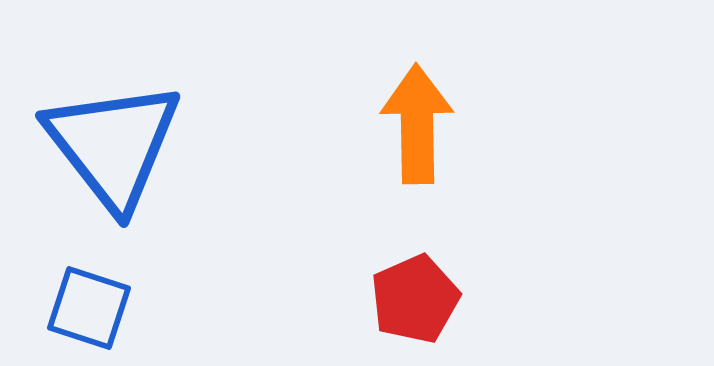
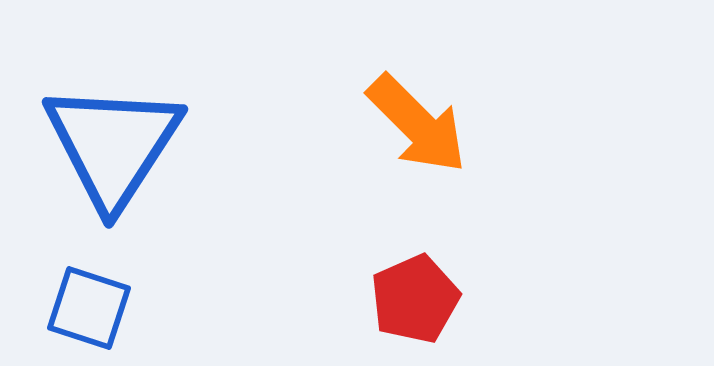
orange arrow: rotated 136 degrees clockwise
blue triangle: rotated 11 degrees clockwise
